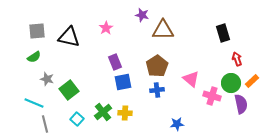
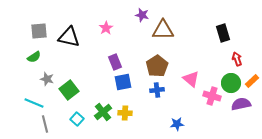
gray square: moved 2 px right
purple semicircle: rotated 90 degrees counterclockwise
